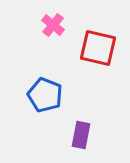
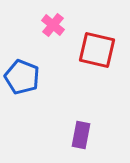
red square: moved 1 px left, 2 px down
blue pentagon: moved 23 px left, 18 px up
